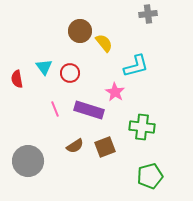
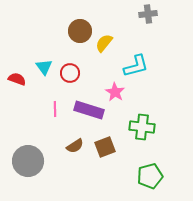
yellow semicircle: rotated 102 degrees counterclockwise
red semicircle: rotated 120 degrees clockwise
pink line: rotated 21 degrees clockwise
